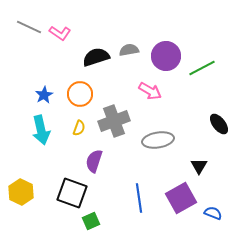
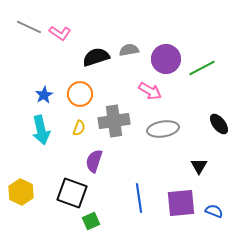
purple circle: moved 3 px down
gray cross: rotated 12 degrees clockwise
gray ellipse: moved 5 px right, 11 px up
purple square: moved 5 px down; rotated 24 degrees clockwise
blue semicircle: moved 1 px right, 2 px up
